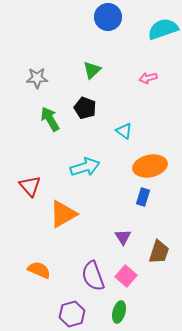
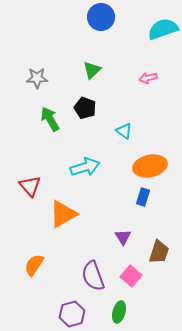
blue circle: moved 7 px left
orange semicircle: moved 5 px left, 5 px up; rotated 80 degrees counterclockwise
pink square: moved 5 px right
